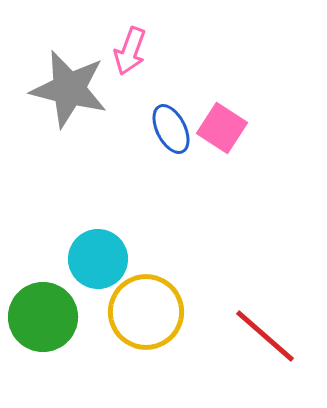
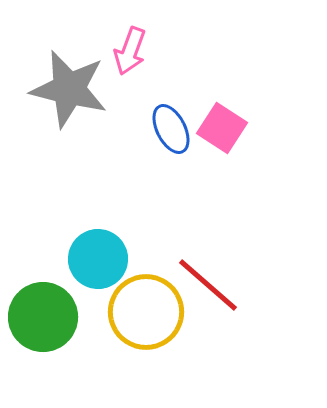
red line: moved 57 px left, 51 px up
